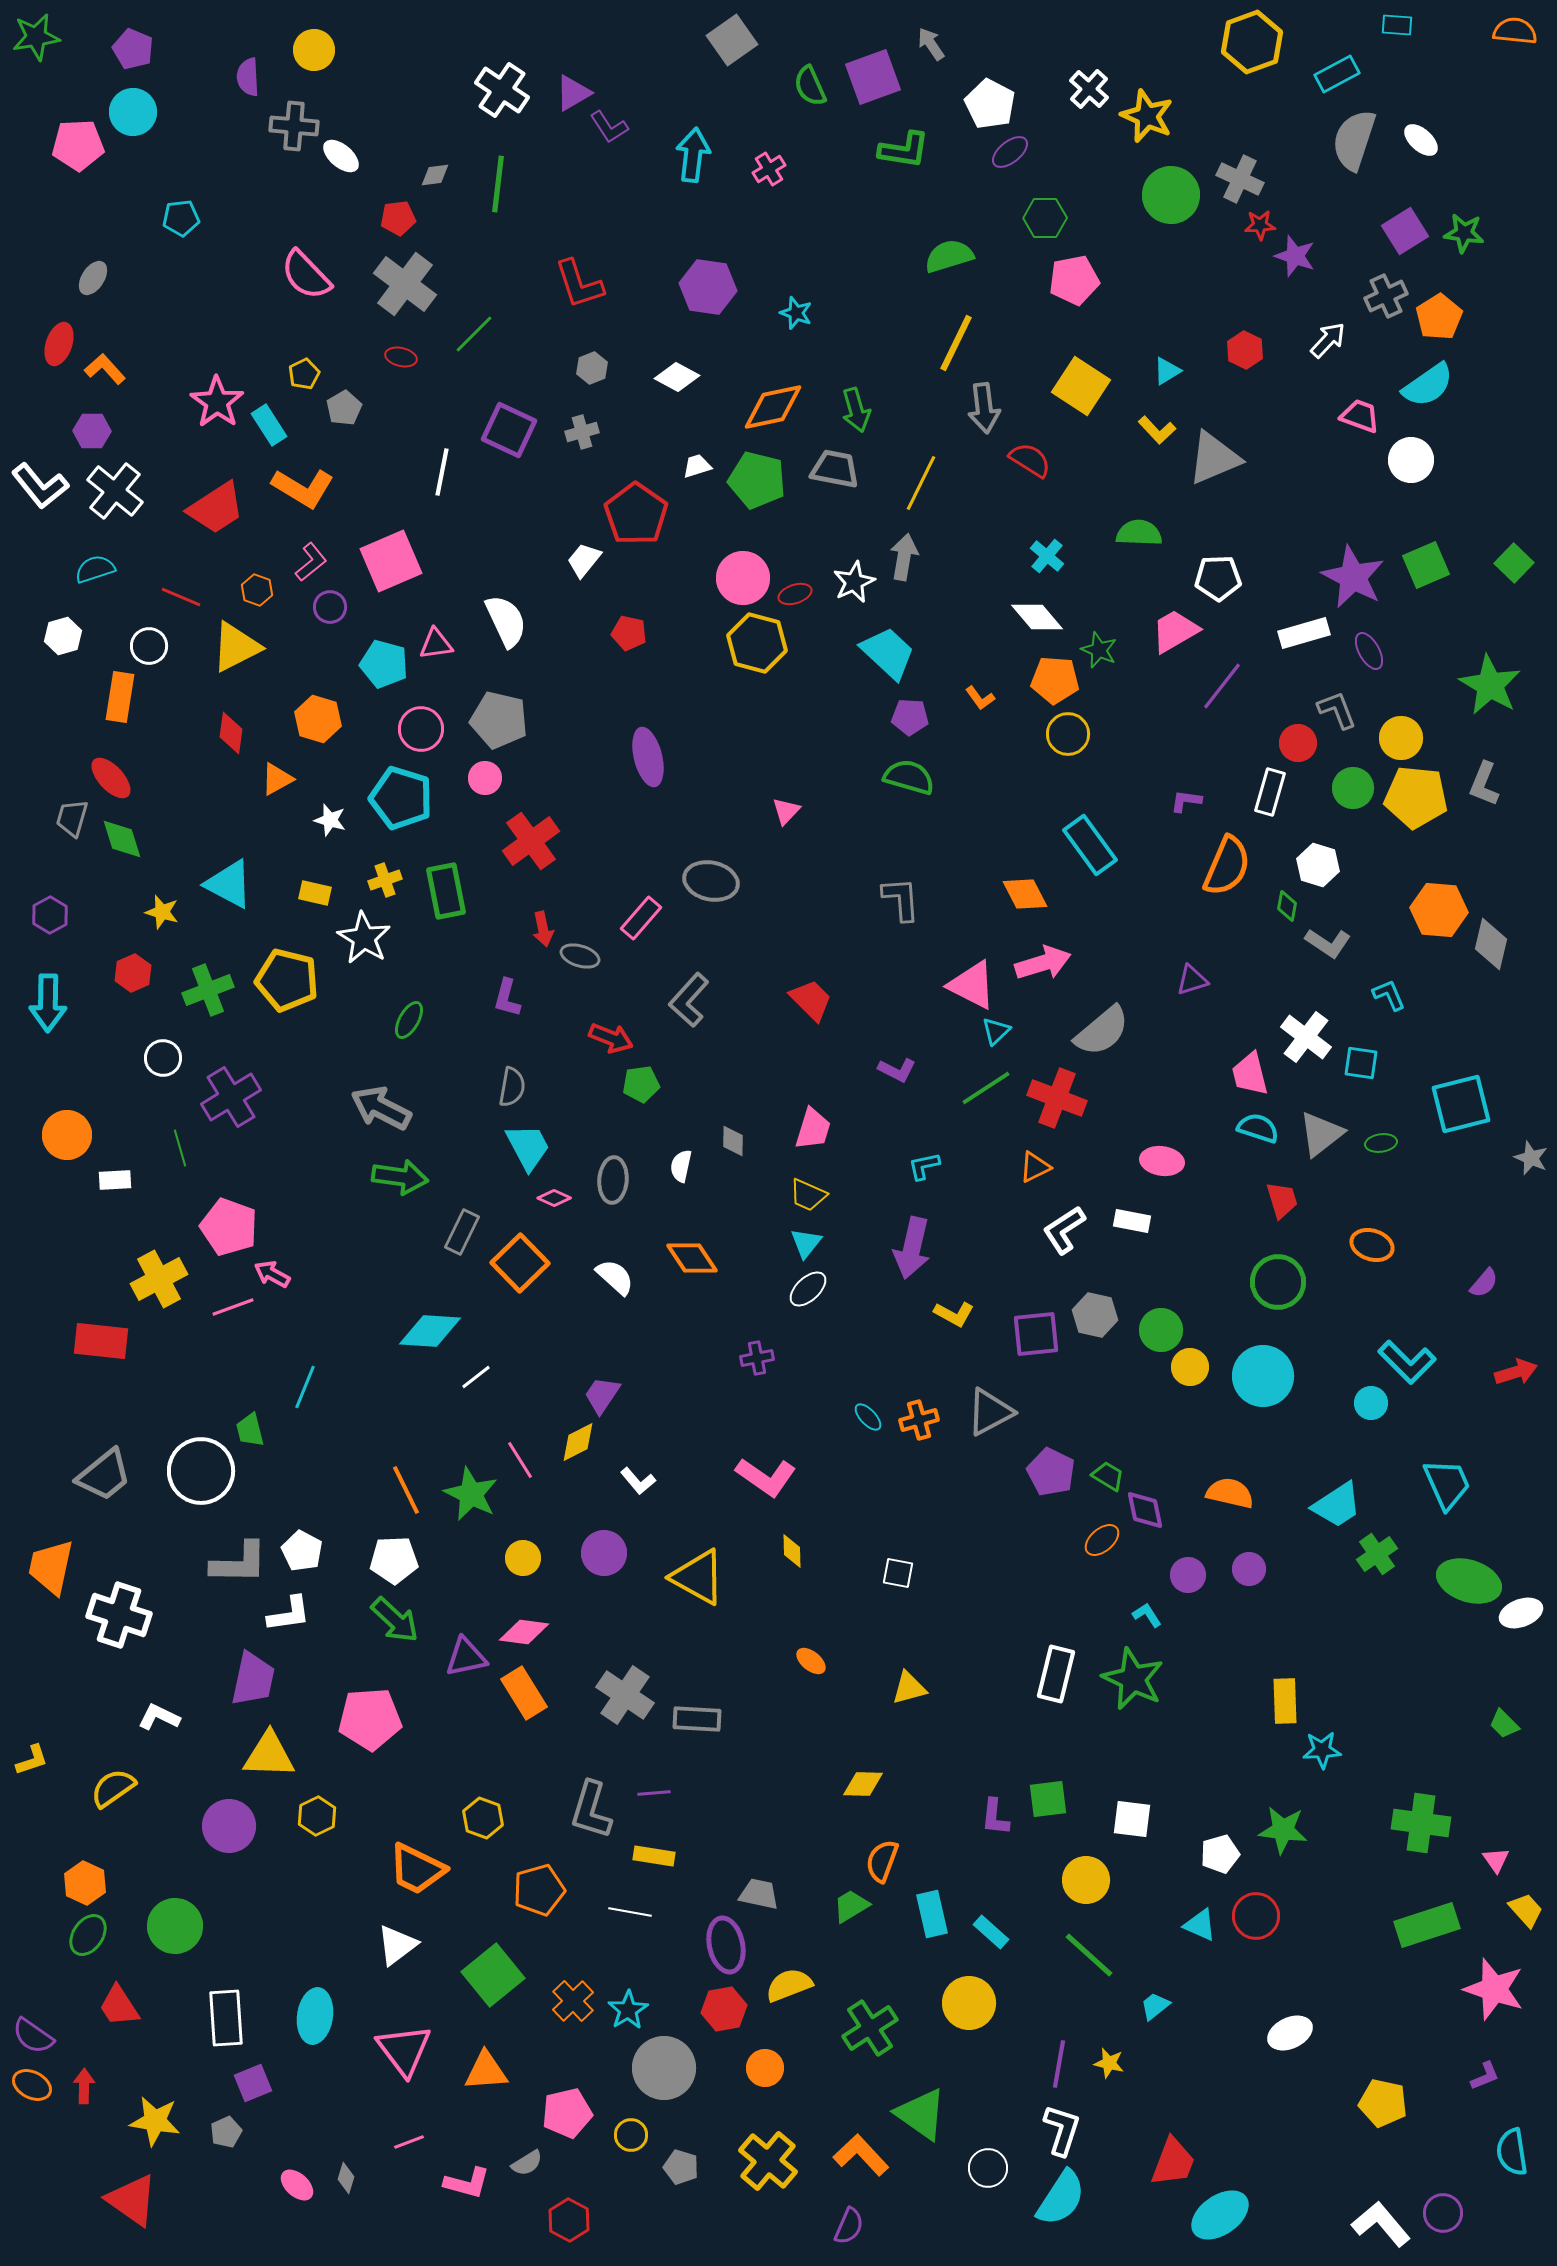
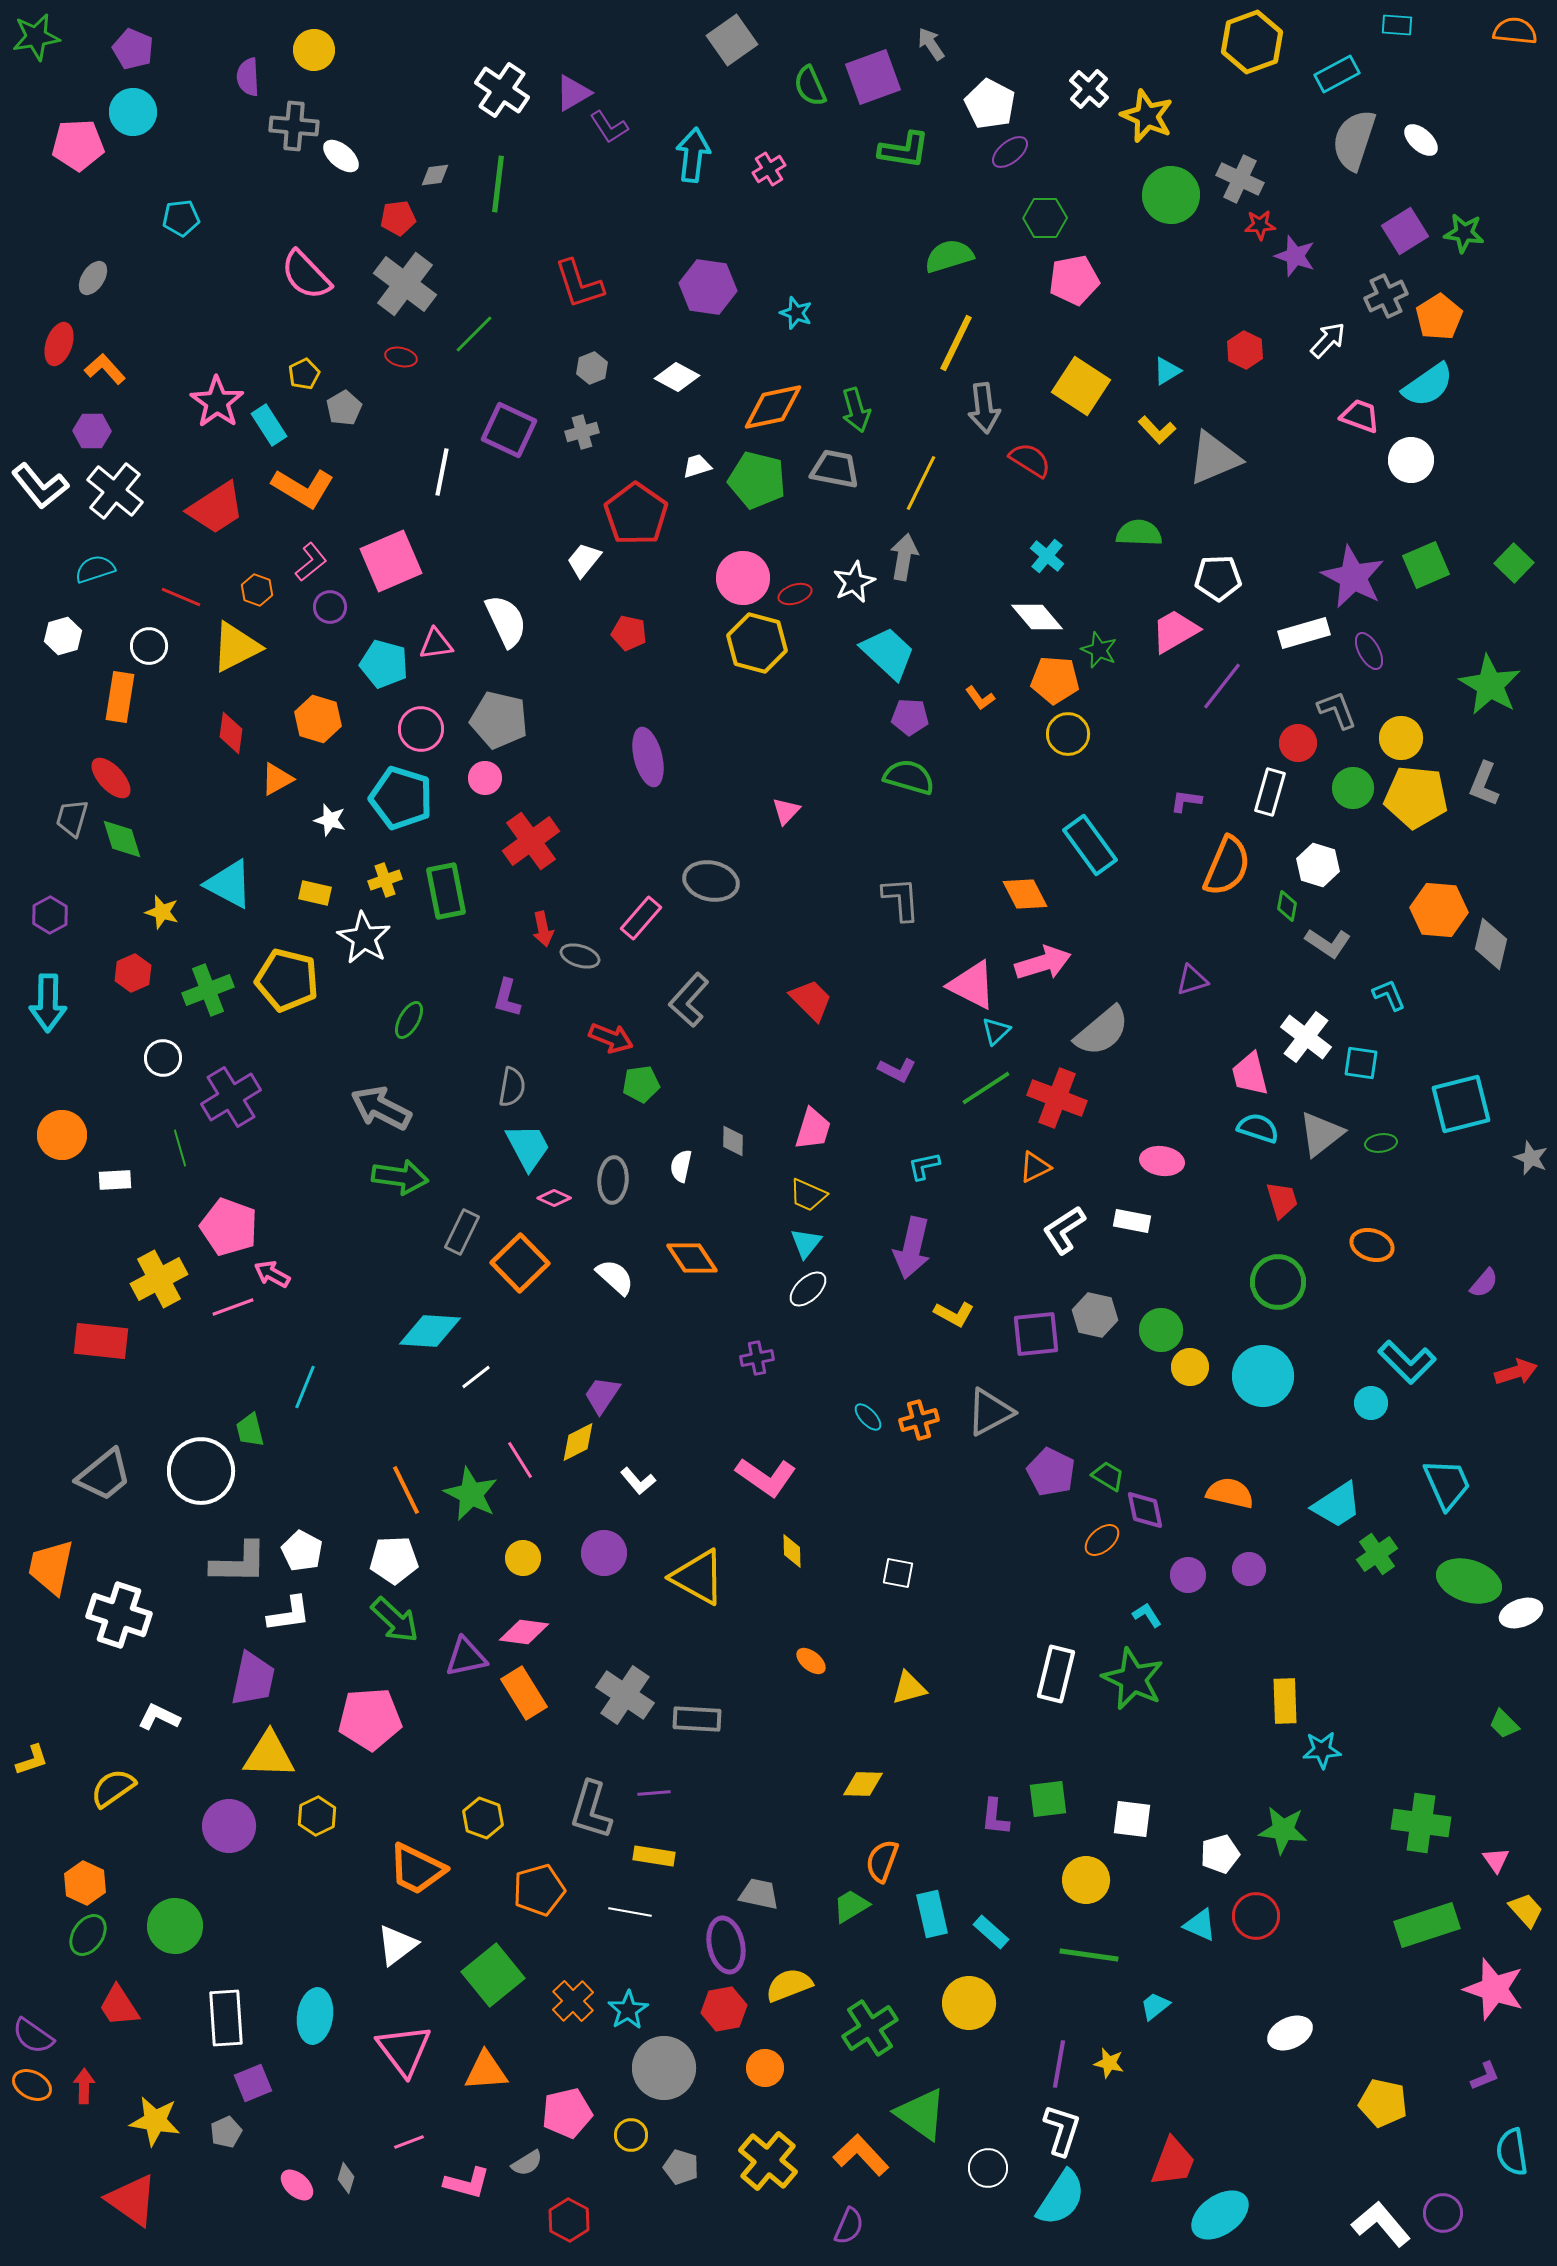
orange circle at (67, 1135): moved 5 px left
green line at (1089, 1955): rotated 34 degrees counterclockwise
